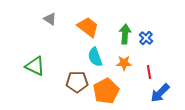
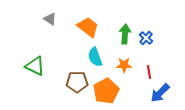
orange star: moved 2 px down
